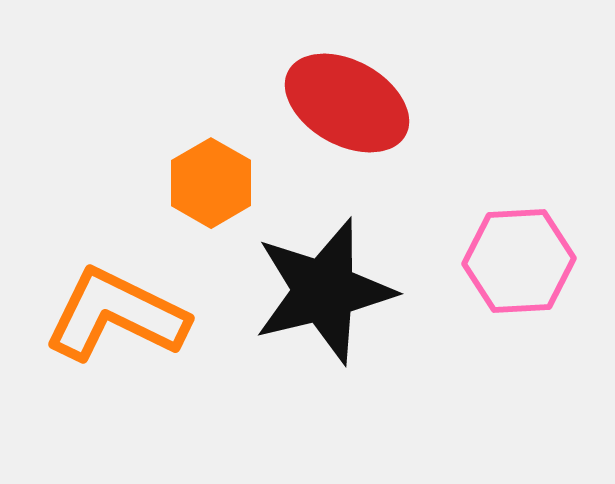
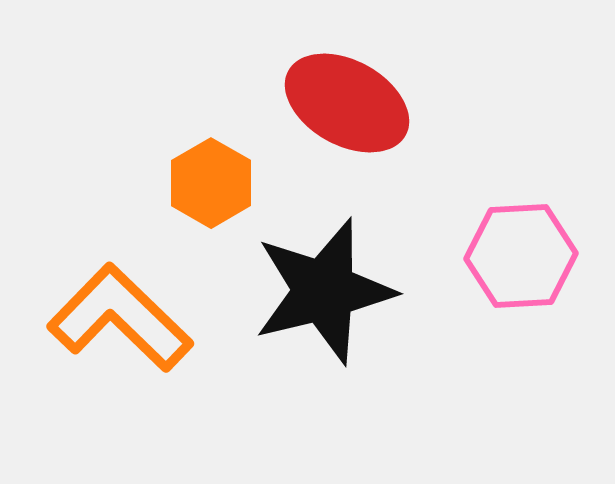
pink hexagon: moved 2 px right, 5 px up
orange L-shape: moved 4 px right, 3 px down; rotated 18 degrees clockwise
